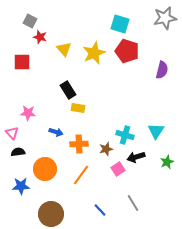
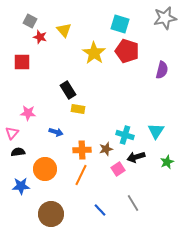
yellow triangle: moved 19 px up
yellow star: rotated 15 degrees counterclockwise
yellow rectangle: moved 1 px down
pink triangle: rotated 24 degrees clockwise
orange cross: moved 3 px right, 6 px down
orange line: rotated 10 degrees counterclockwise
